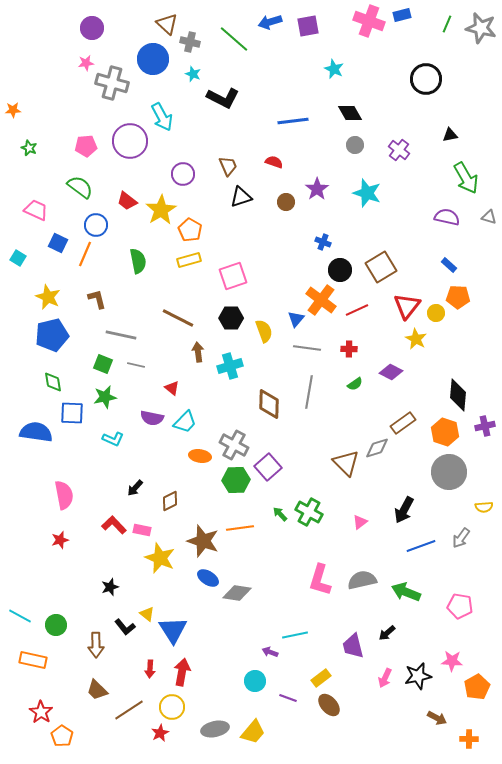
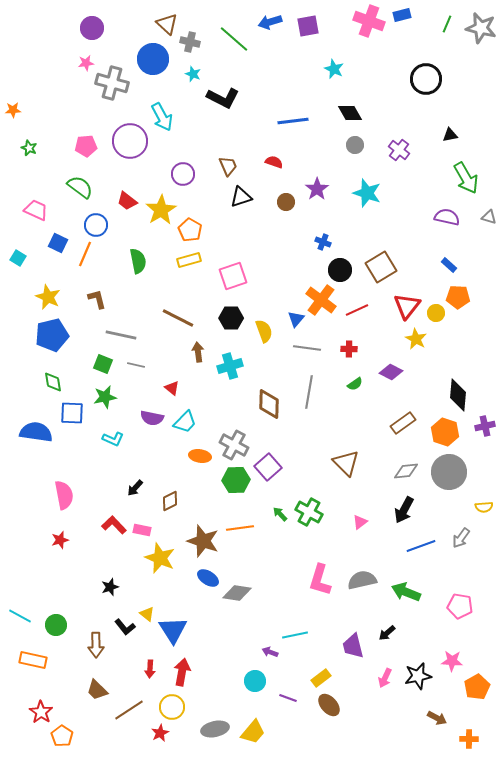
gray diamond at (377, 448): moved 29 px right, 23 px down; rotated 10 degrees clockwise
